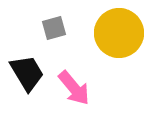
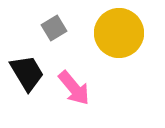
gray square: rotated 15 degrees counterclockwise
